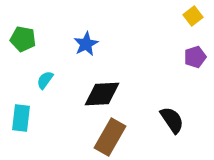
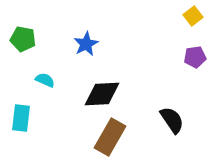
purple pentagon: rotated 10 degrees clockwise
cyan semicircle: rotated 78 degrees clockwise
